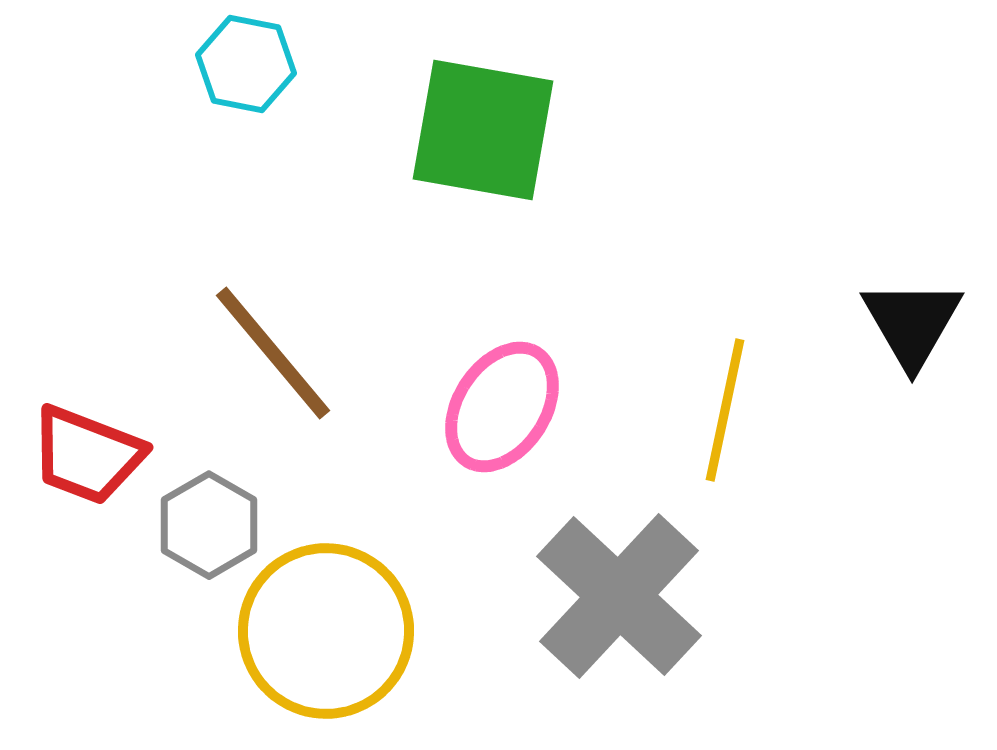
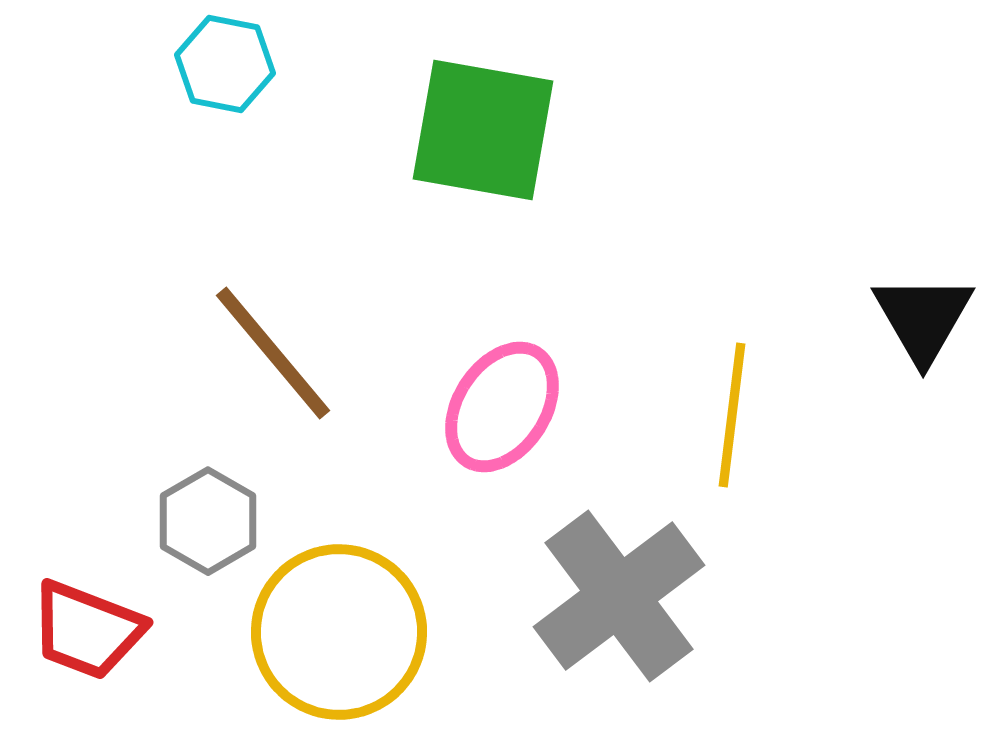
cyan hexagon: moved 21 px left
black triangle: moved 11 px right, 5 px up
yellow line: moved 7 px right, 5 px down; rotated 5 degrees counterclockwise
red trapezoid: moved 175 px down
gray hexagon: moved 1 px left, 4 px up
gray cross: rotated 10 degrees clockwise
yellow circle: moved 13 px right, 1 px down
